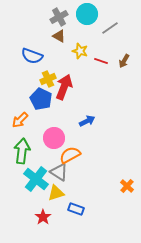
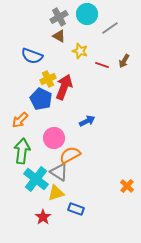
red line: moved 1 px right, 4 px down
